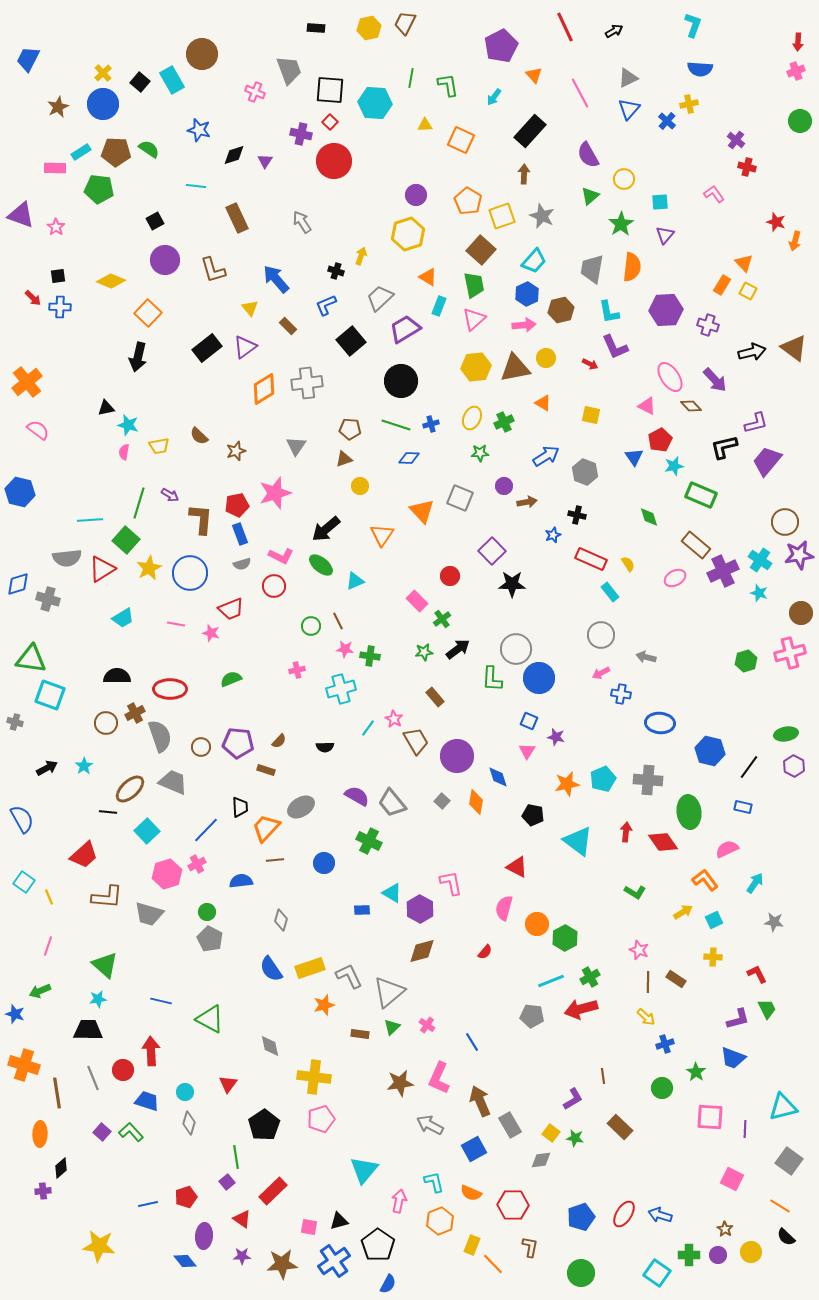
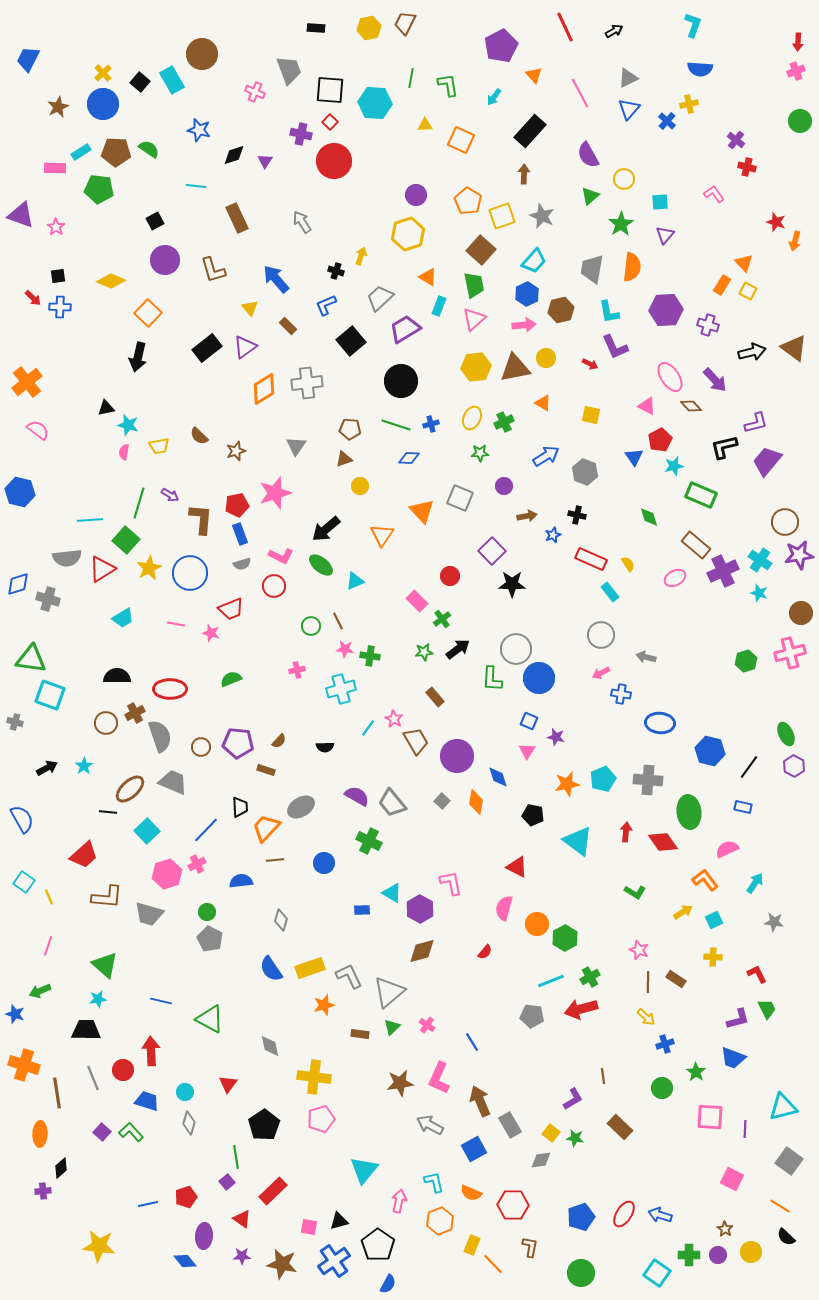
brown arrow at (527, 502): moved 14 px down
green ellipse at (786, 734): rotated 75 degrees clockwise
black trapezoid at (88, 1030): moved 2 px left
brown star at (282, 1264): rotated 16 degrees clockwise
